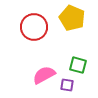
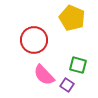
red circle: moved 13 px down
pink semicircle: rotated 105 degrees counterclockwise
purple square: rotated 24 degrees clockwise
